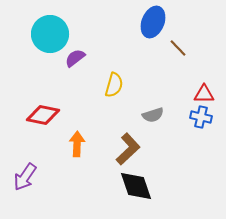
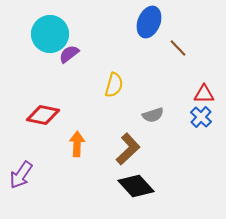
blue ellipse: moved 4 px left
purple semicircle: moved 6 px left, 4 px up
blue cross: rotated 30 degrees clockwise
purple arrow: moved 4 px left, 2 px up
black diamond: rotated 24 degrees counterclockwise
